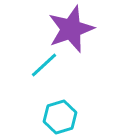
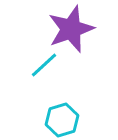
cyan hexagon: moved 2 px right, 3 px down
